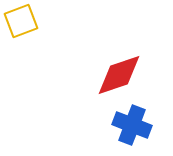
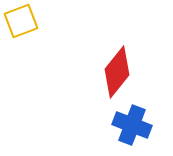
red diamond: moved 2 px left, 3 px up; rotated 33 degrees counterclockwise
